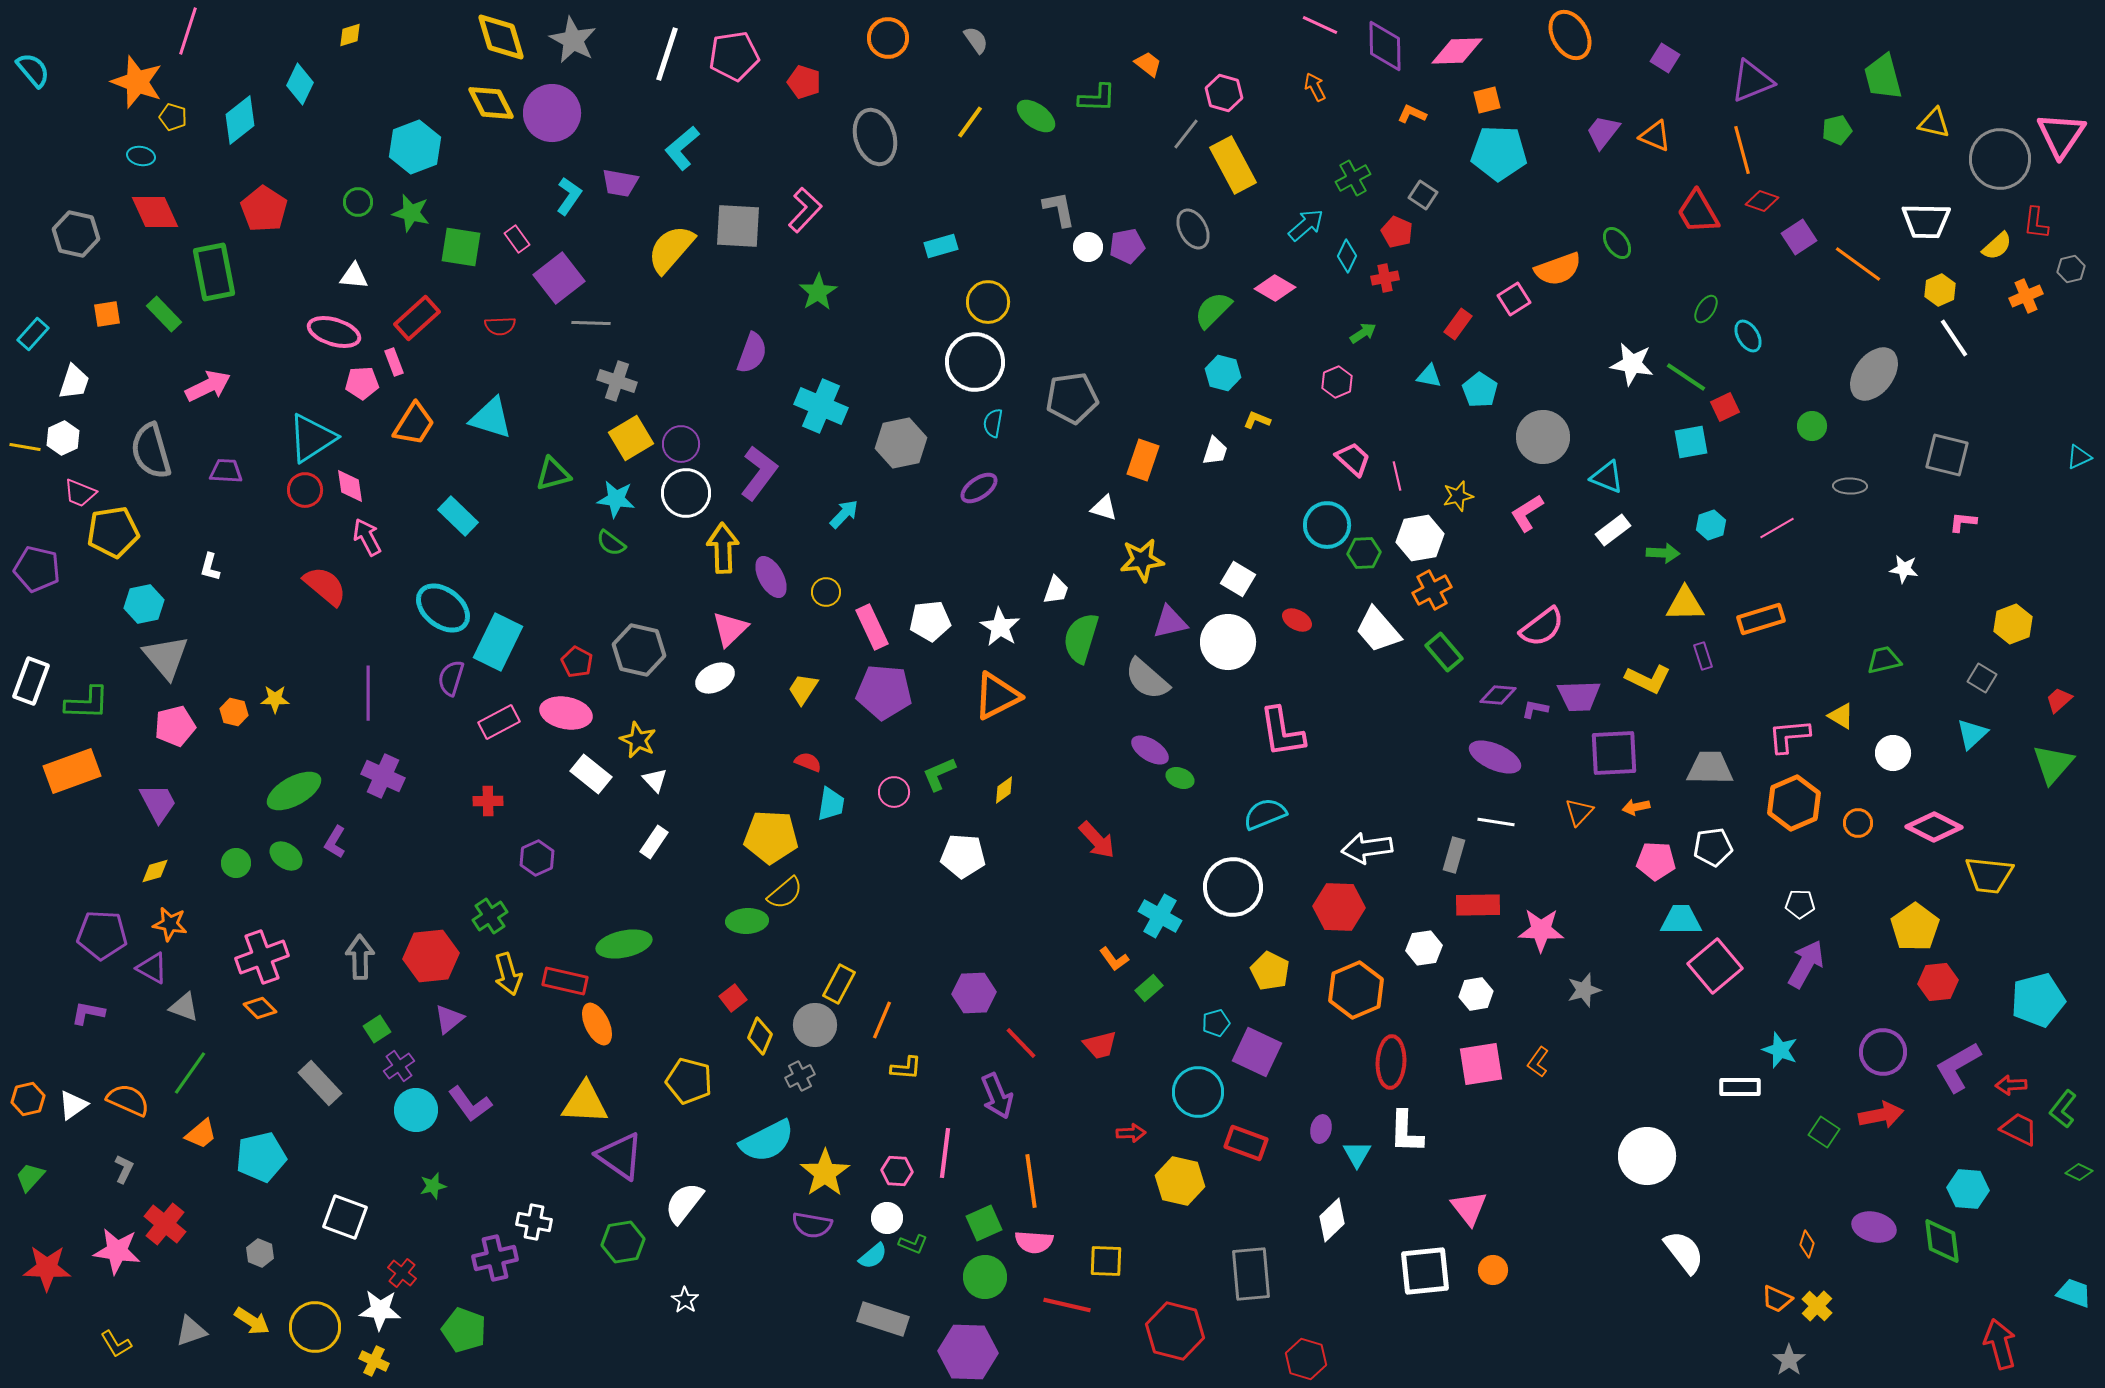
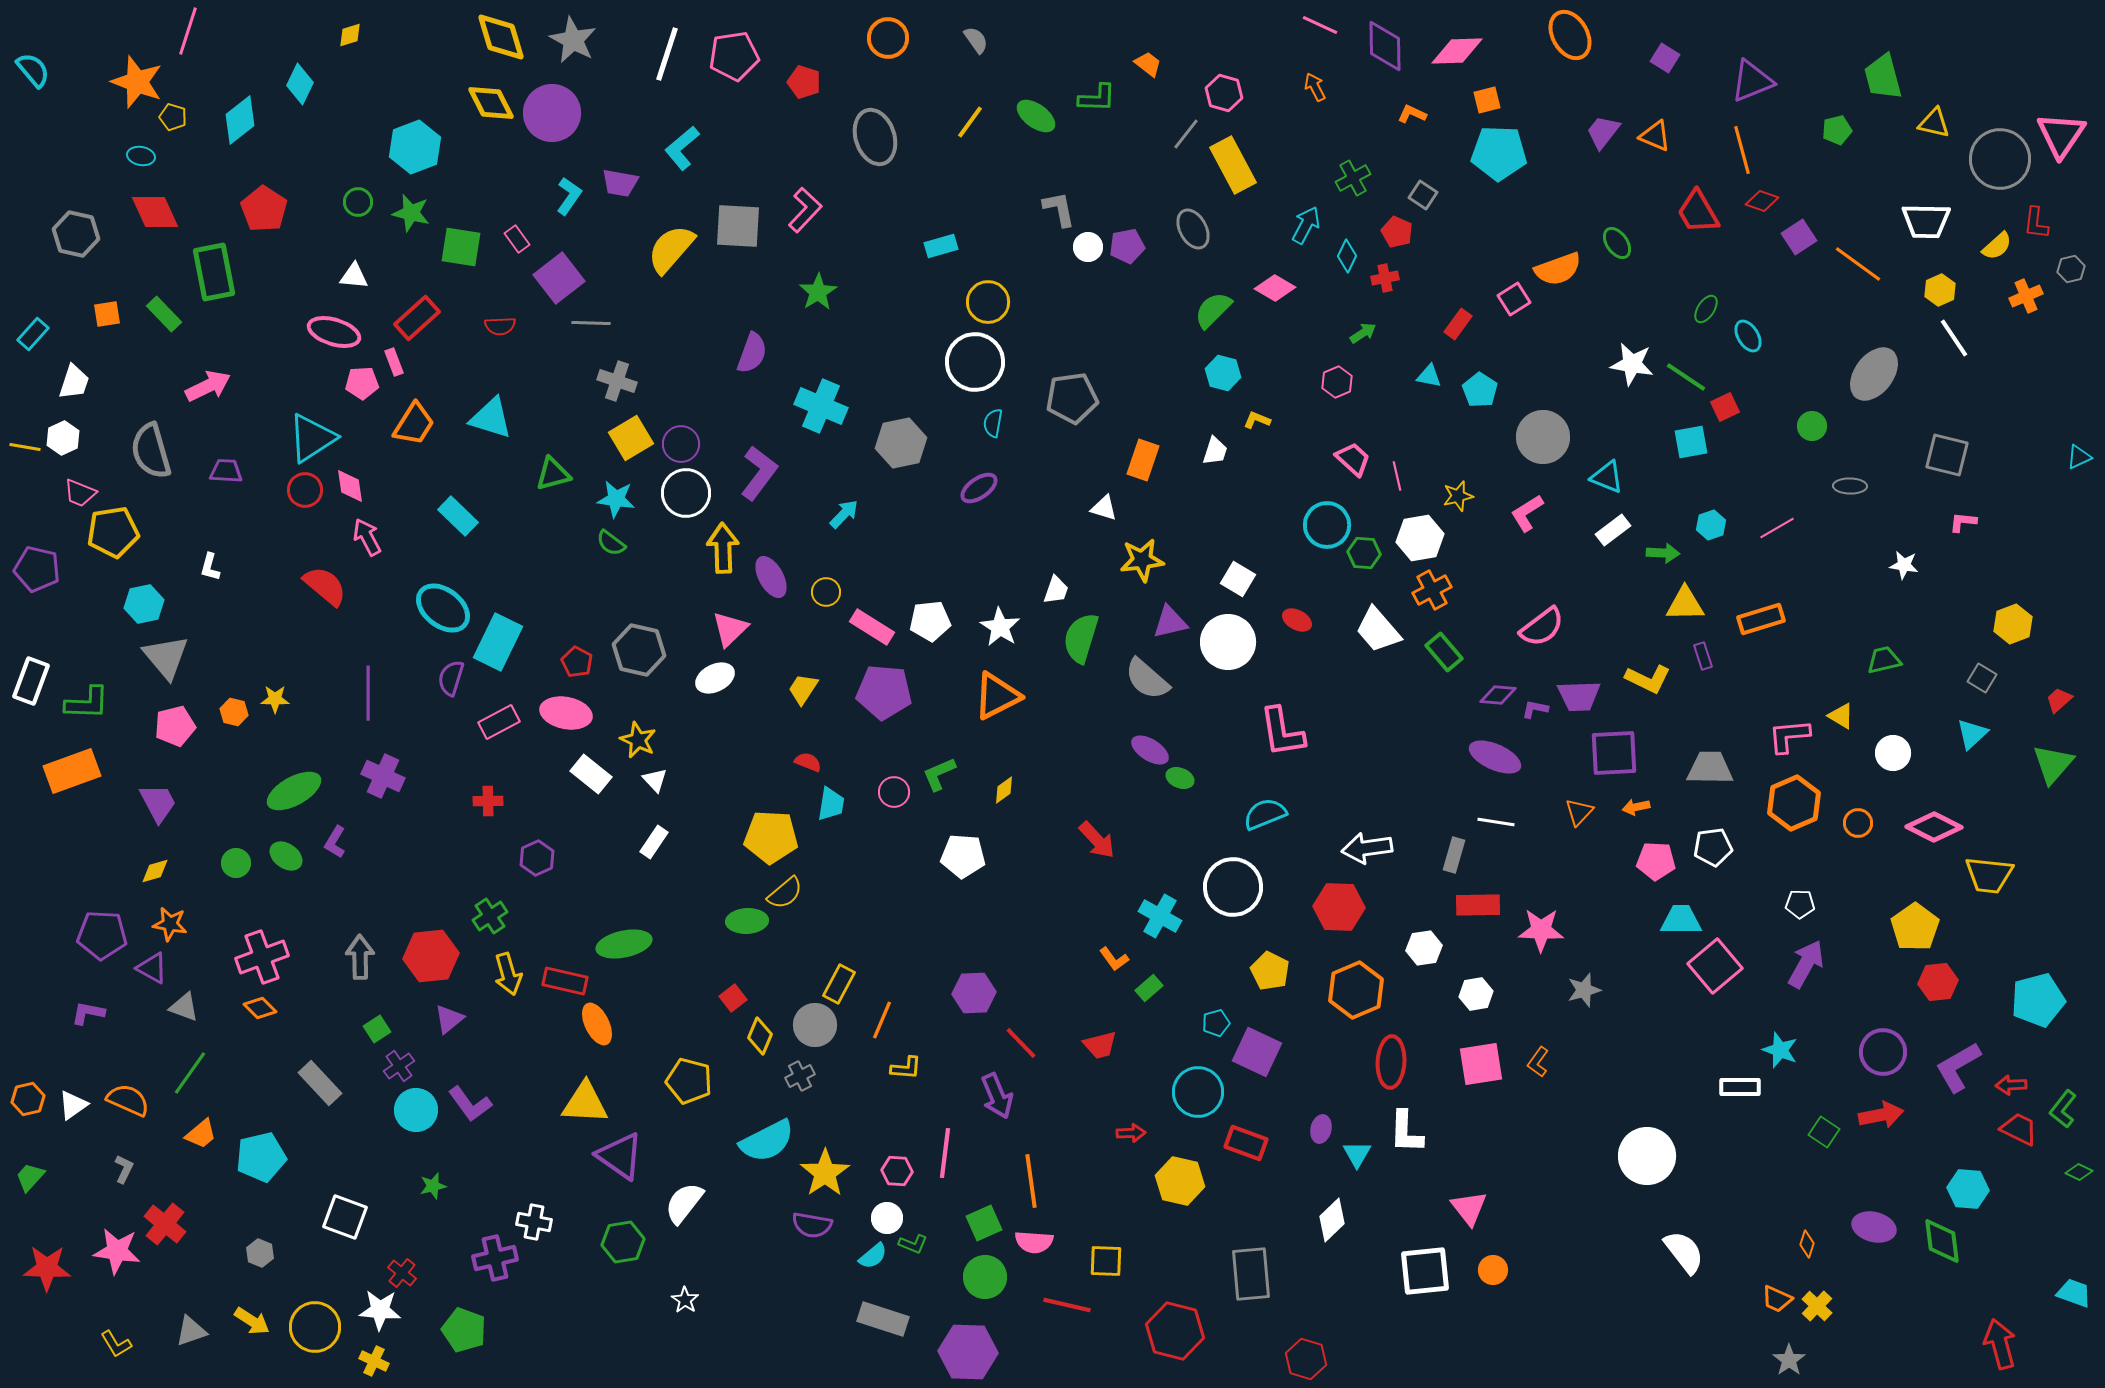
cyan arrow at (1306, 225): rotated 21 degrees counterclockwise
green hexagon at (1364, 553): rotated 8 degrees clockwise
white star at (1904, 569): moved 4 px up
pink rectangle at (872, 627): rotated 33 degrees counterclockwise
